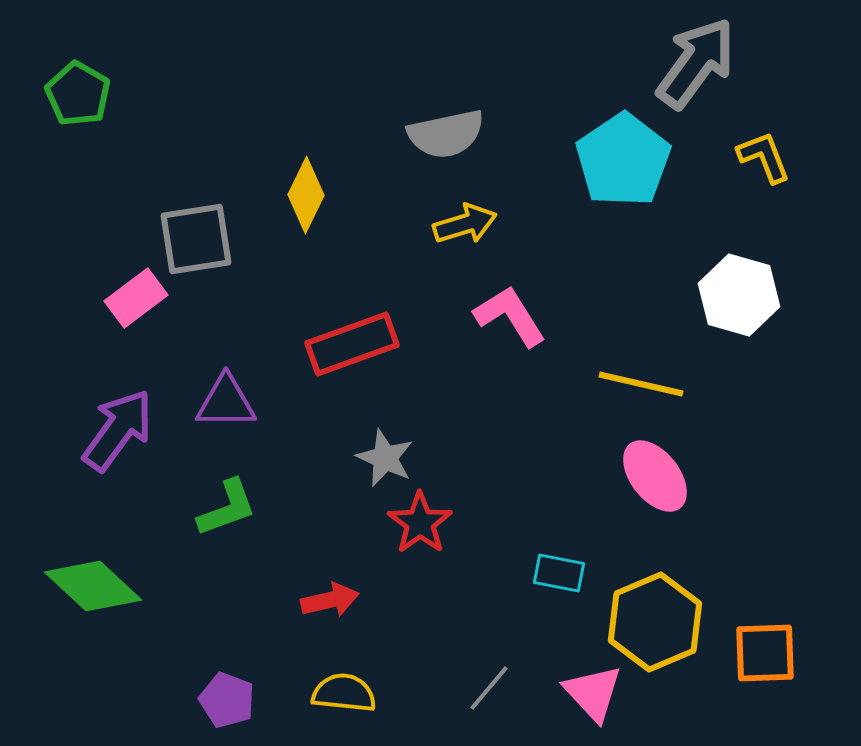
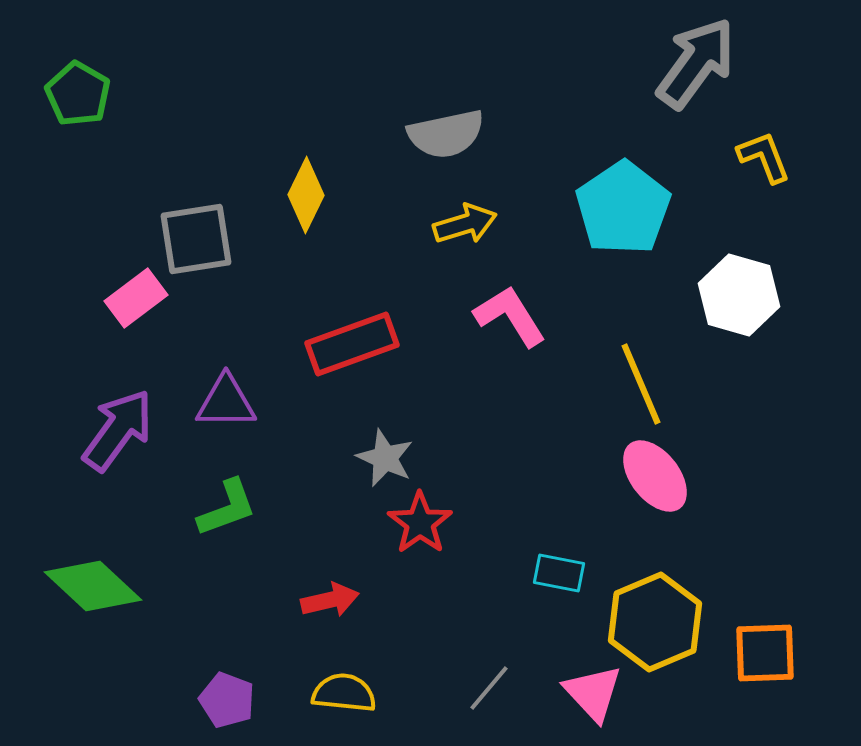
cyan pentagon: moved 48 px down
yellow line: rotated 54 degrees clockwise
